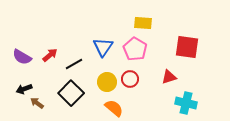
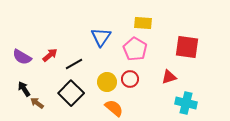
blue triangle: moved 2 px left, 10 px up
black arrow: rotated 77 degrees clockwise
